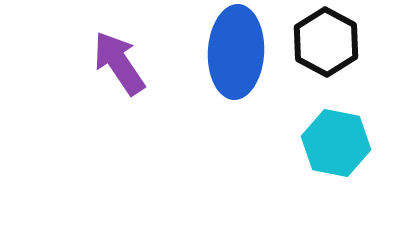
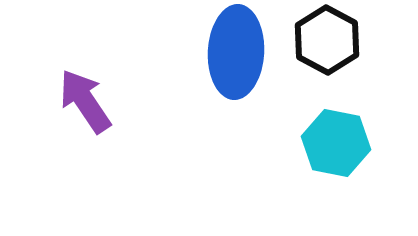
black hexagon: moved 1 px right, 2 px up
purple arrow: moved 34 px left, 38 px down
